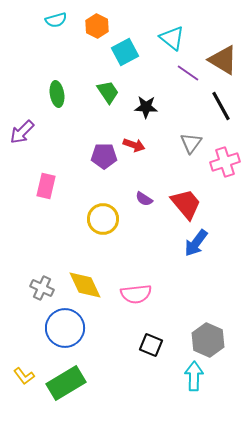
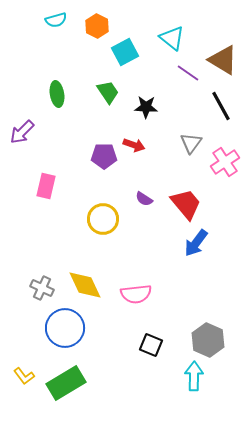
pink cross: rotated 16 degrees counterclockwise
